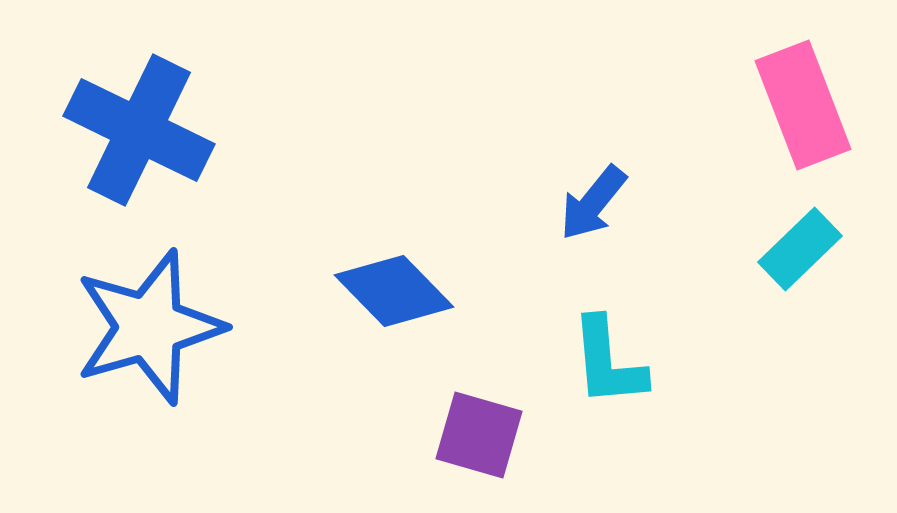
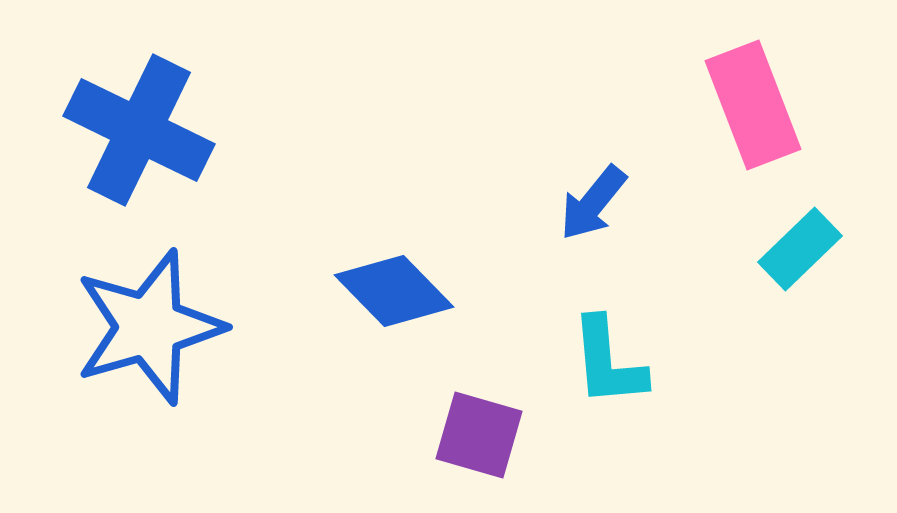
pink rectangle: moved 50 px left
